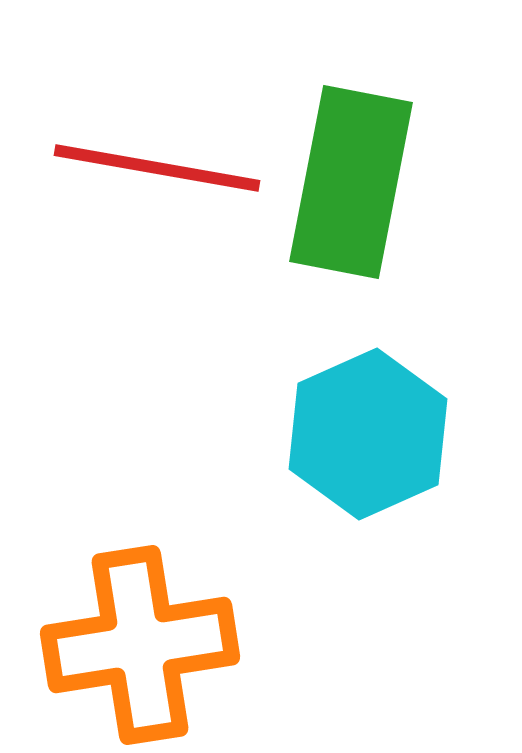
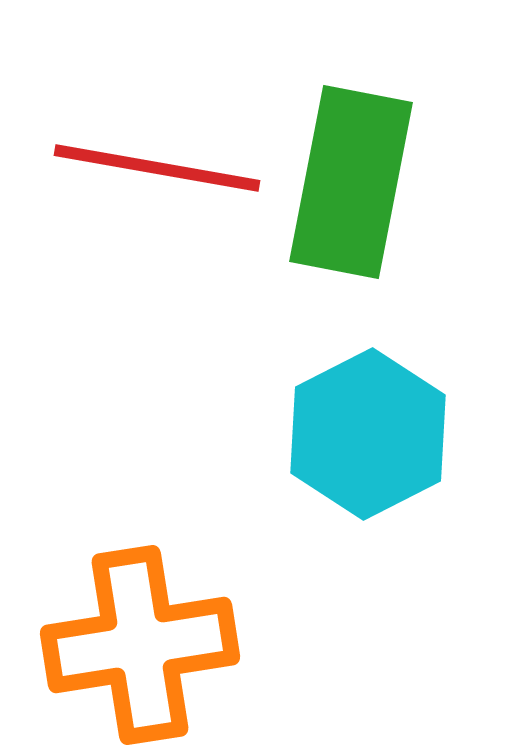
cyan hexagon: rotated 3 degrees counterclockwise
